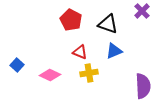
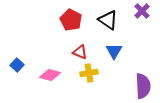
black triangle: moved 4 px up; rotated 15 degrees clockwise
blue triangle: rotated 36 degrees counterclockwise
pink diamond: rotated 10 degrees counterclockwise
